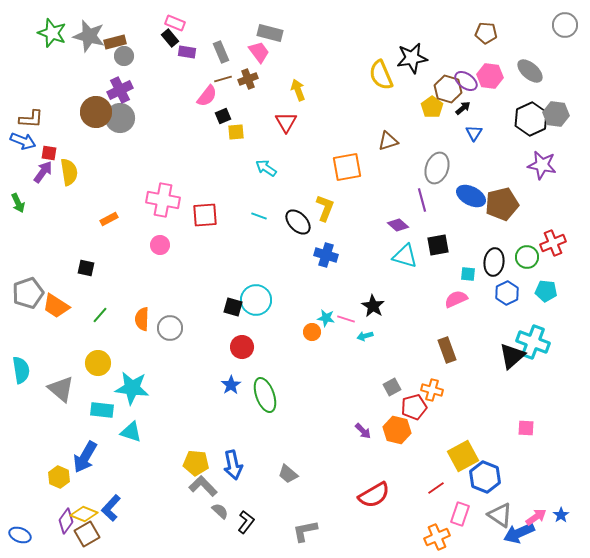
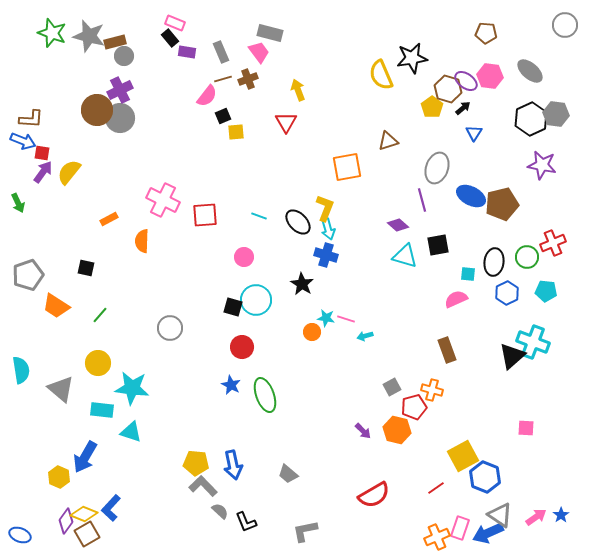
brown circle at (96, 112): moved 1 px right, 2 px up
red square at (49, 153): moved 7 px left
cyan arrow at (266, 168): moved 62 px right, 61 px down; rotated 140 degrees counterclockwise
yellow semicircle at (69, 172): rotated 132 degrees counterclockwise
pink cross at (163, 200): rotated 16 degrees clockwise
pink circle at (160, 245): moved 84 px right, 12 px down
gray pentagon at (28, 293): moved 18 px up
black star at (373, 306): moved 71 px left, 22 px up
orange semicircle at (142, 319): moved 78 px up
blue star at (231, 385): rotated 12 degrees counterclockwise
pink rectangle at (460, 514): moved 14 px down
black L-shape at (246, 522): rotated 120 degrees clockwise
blue arrow at (519, 533): moved 31 px left
